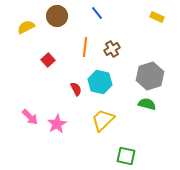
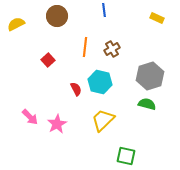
blue line: moved 7 px right, 3 px up; rotated 32 degrees clockwise
yellow rectangle: moved 1 px down
yellow semicircle: moved 10 px left, 3 px up
